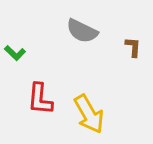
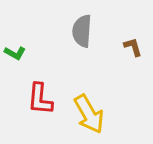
gray semicircle: rotated 68 degrees clockwise
brown L-shape: rotated 20 degrees counterclockwise
green L-shape: rotated 15 degrees counterclockwise
